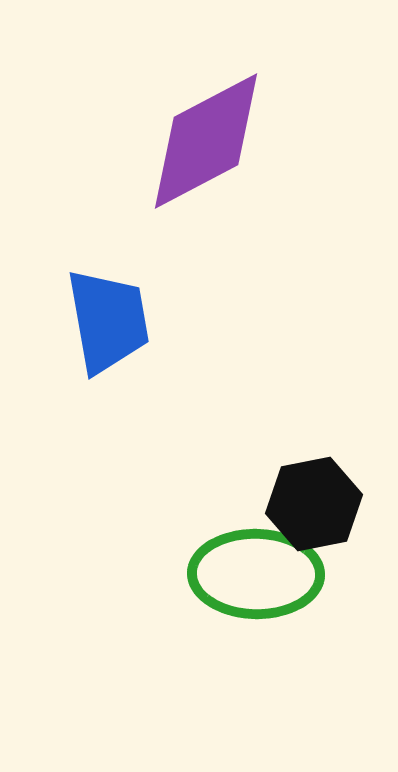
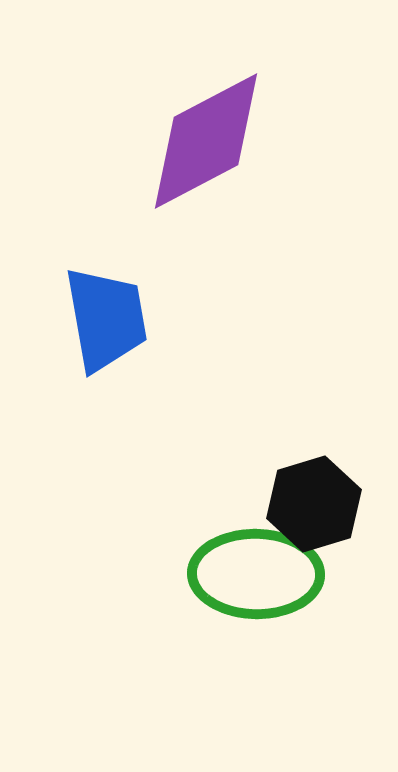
blue trapezoid: moved 2 px left, 2 px up
black hexagon: rotated 6 degrees counterclockwise
